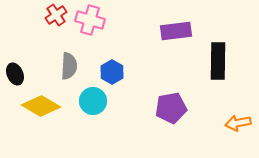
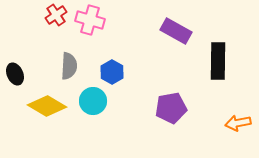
purple rectangle: rotated 36 degrees clockwise
yellow diamond: moved 6 px right
